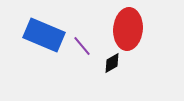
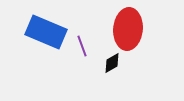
blue rectangle: moved 2 px right, 3 px up
purple line: rotated 20 degrees clockwise
